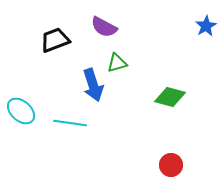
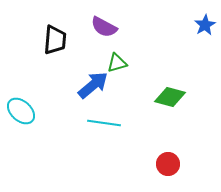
blue star: moved 1 px left, 1 px up
black trapezoid: rotated 116 degrees clockwise
blue arrow: rotated 112 degrees counterclockwise
cyan line: moved 34 px right
red circle: moved 3 px left, 1 px up
